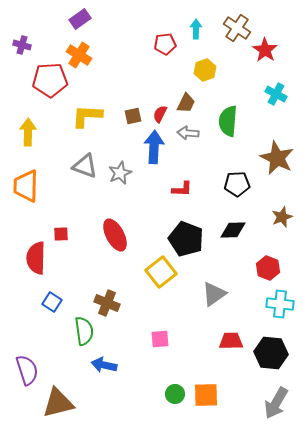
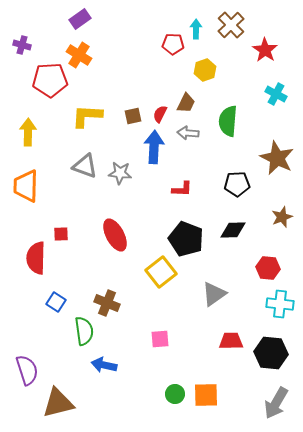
brown cross at (237, 28): moved 6 px left, 3 px up; rotated 12 degrees clockwise
red pentagon at (165, 44): moved 8 px right; rotated 10 degrees clockwise
gray star at (120, 173): rotated 30 degrees clockwise
red hexagon at (268, 268): rotated 15 degrees counterclockwise
blue square at (52, 302): moved 4 px right
